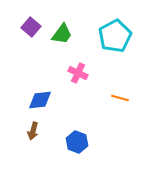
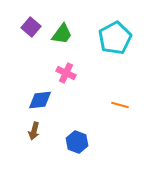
cyan pentagon: moved 2 px down
pink cross: moved 12 px left
orange line: moved 7 px down
brown arrow: moved 1 px right
